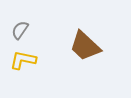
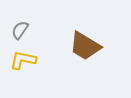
brown trapezoid: rotated 12 degrees counterclockwise
